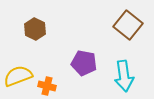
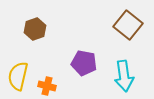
brown hexagon: rotated 15 degrees clockwise
yellow semicircle: rotated 56 degrees counterclockwise
